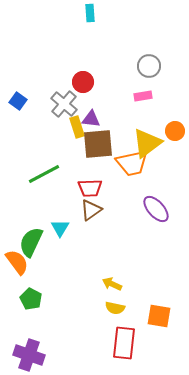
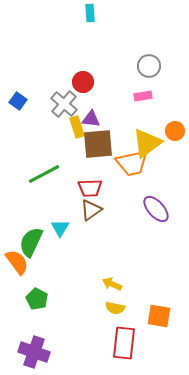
green pentagon: moved 6 px right
purple cross: moved 5 px right, 3 px up
